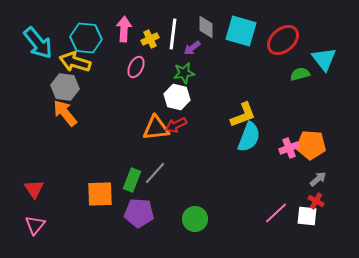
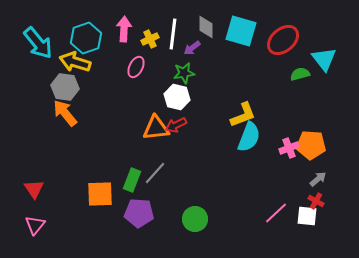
cyan hexagon: rotated 24 degrees counterclockwise
